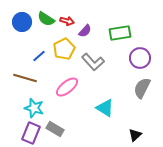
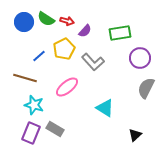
blue circle: moved 2 px right
gray semicircle: moved 4 px right
cyan star: moved 3 px up
